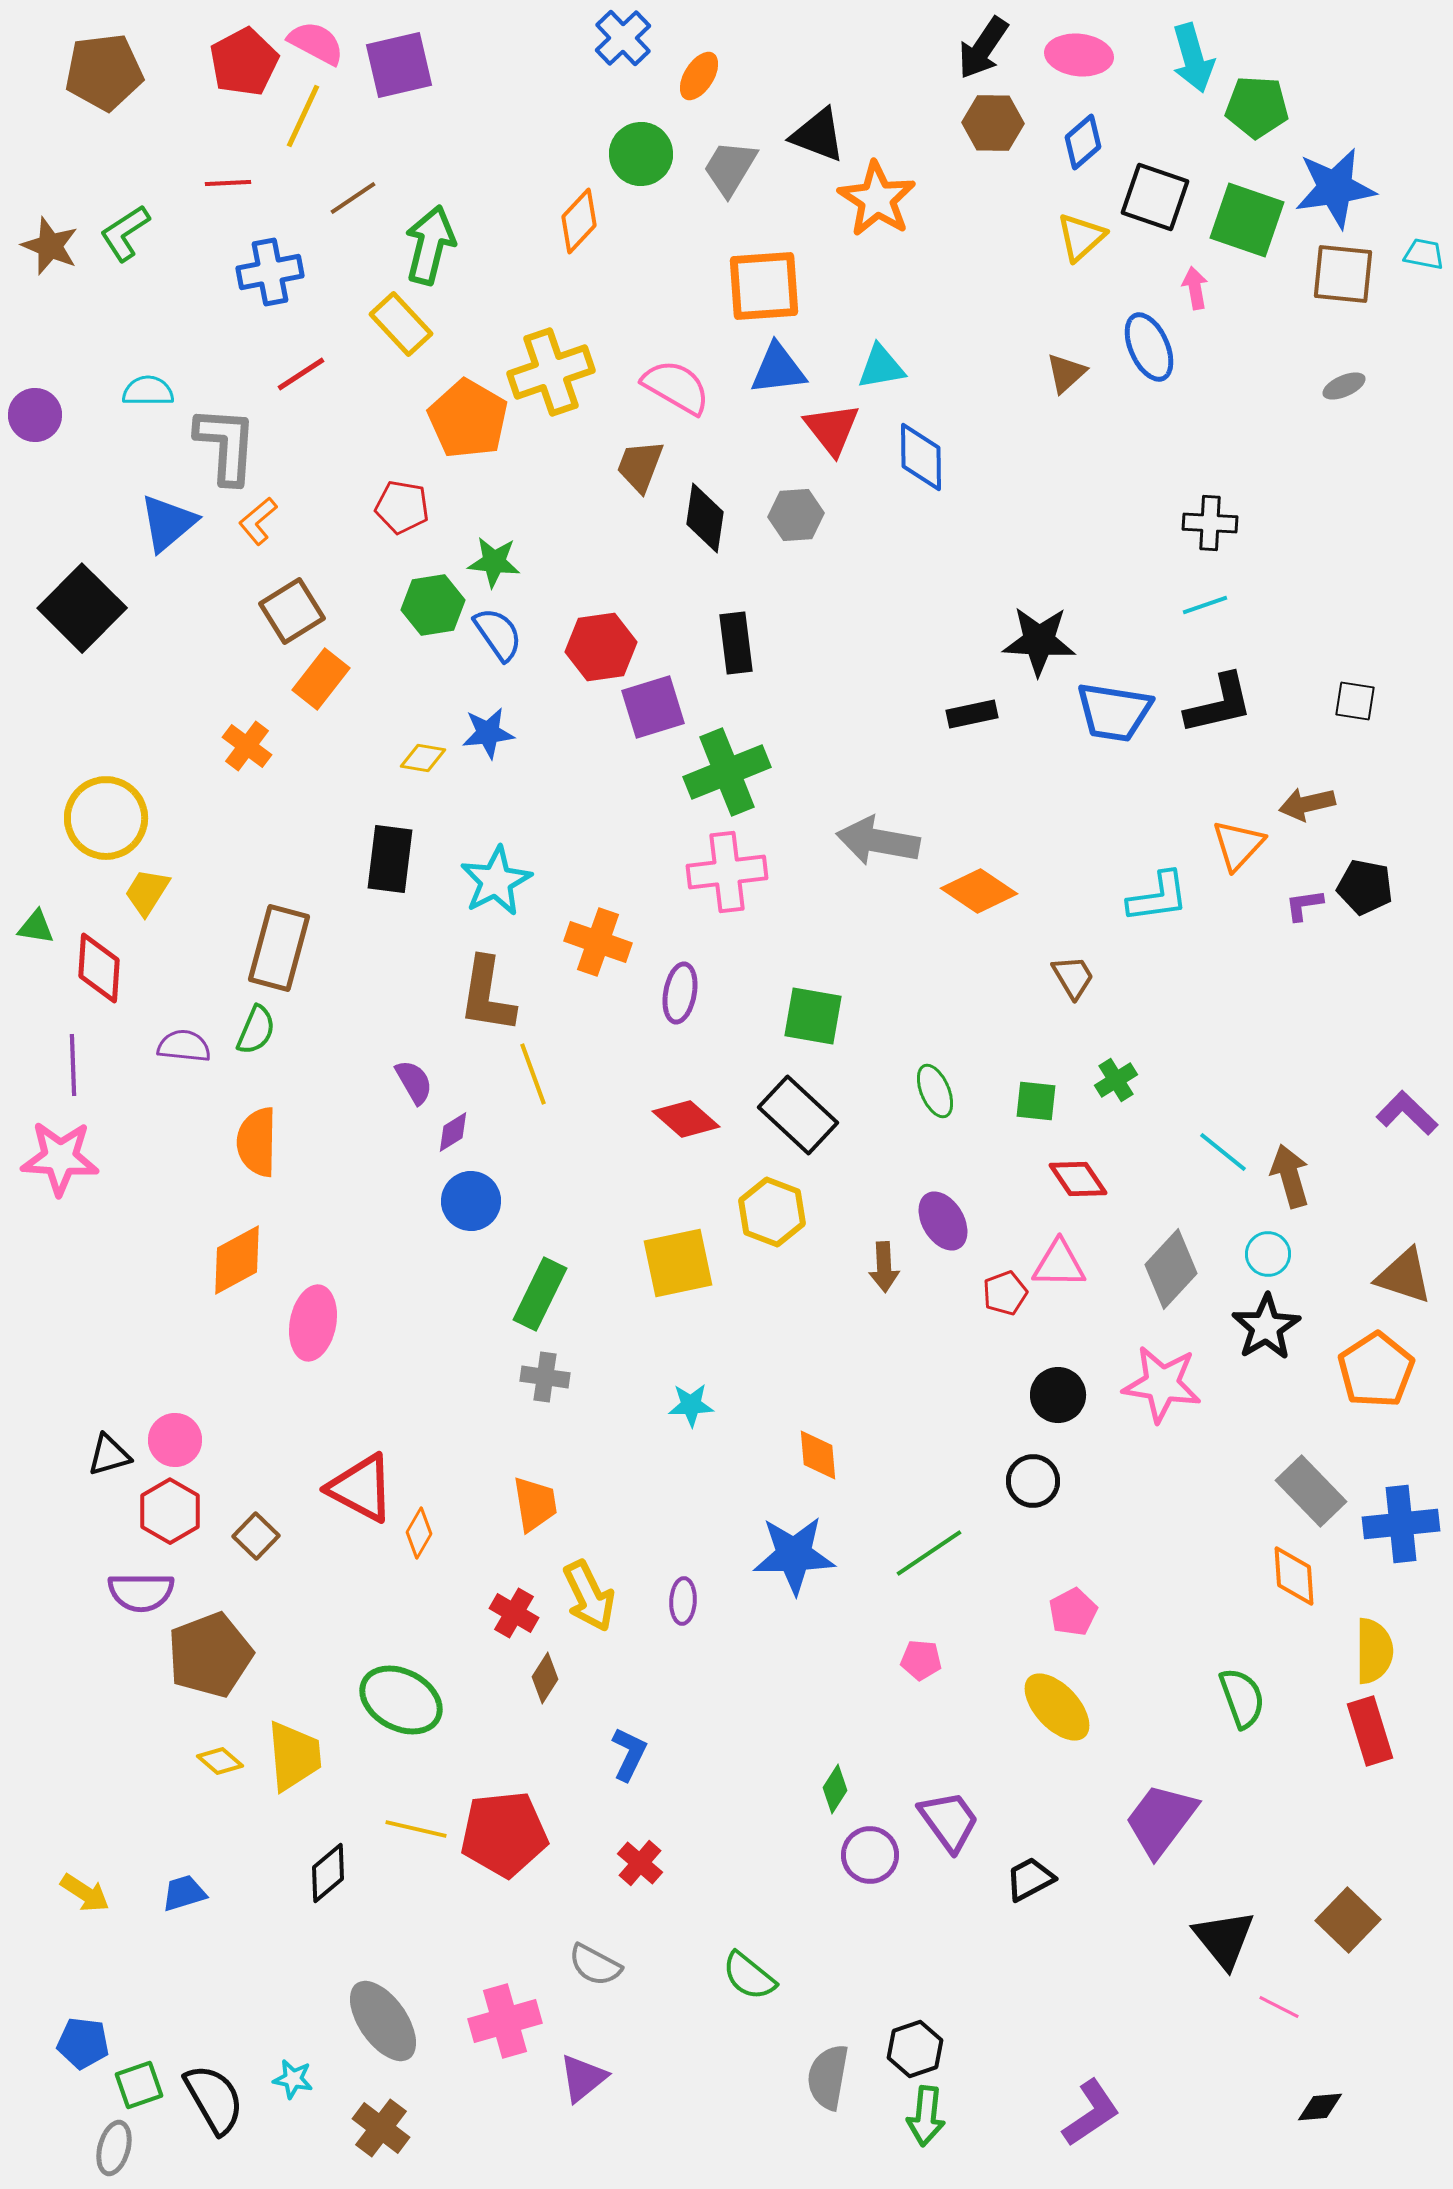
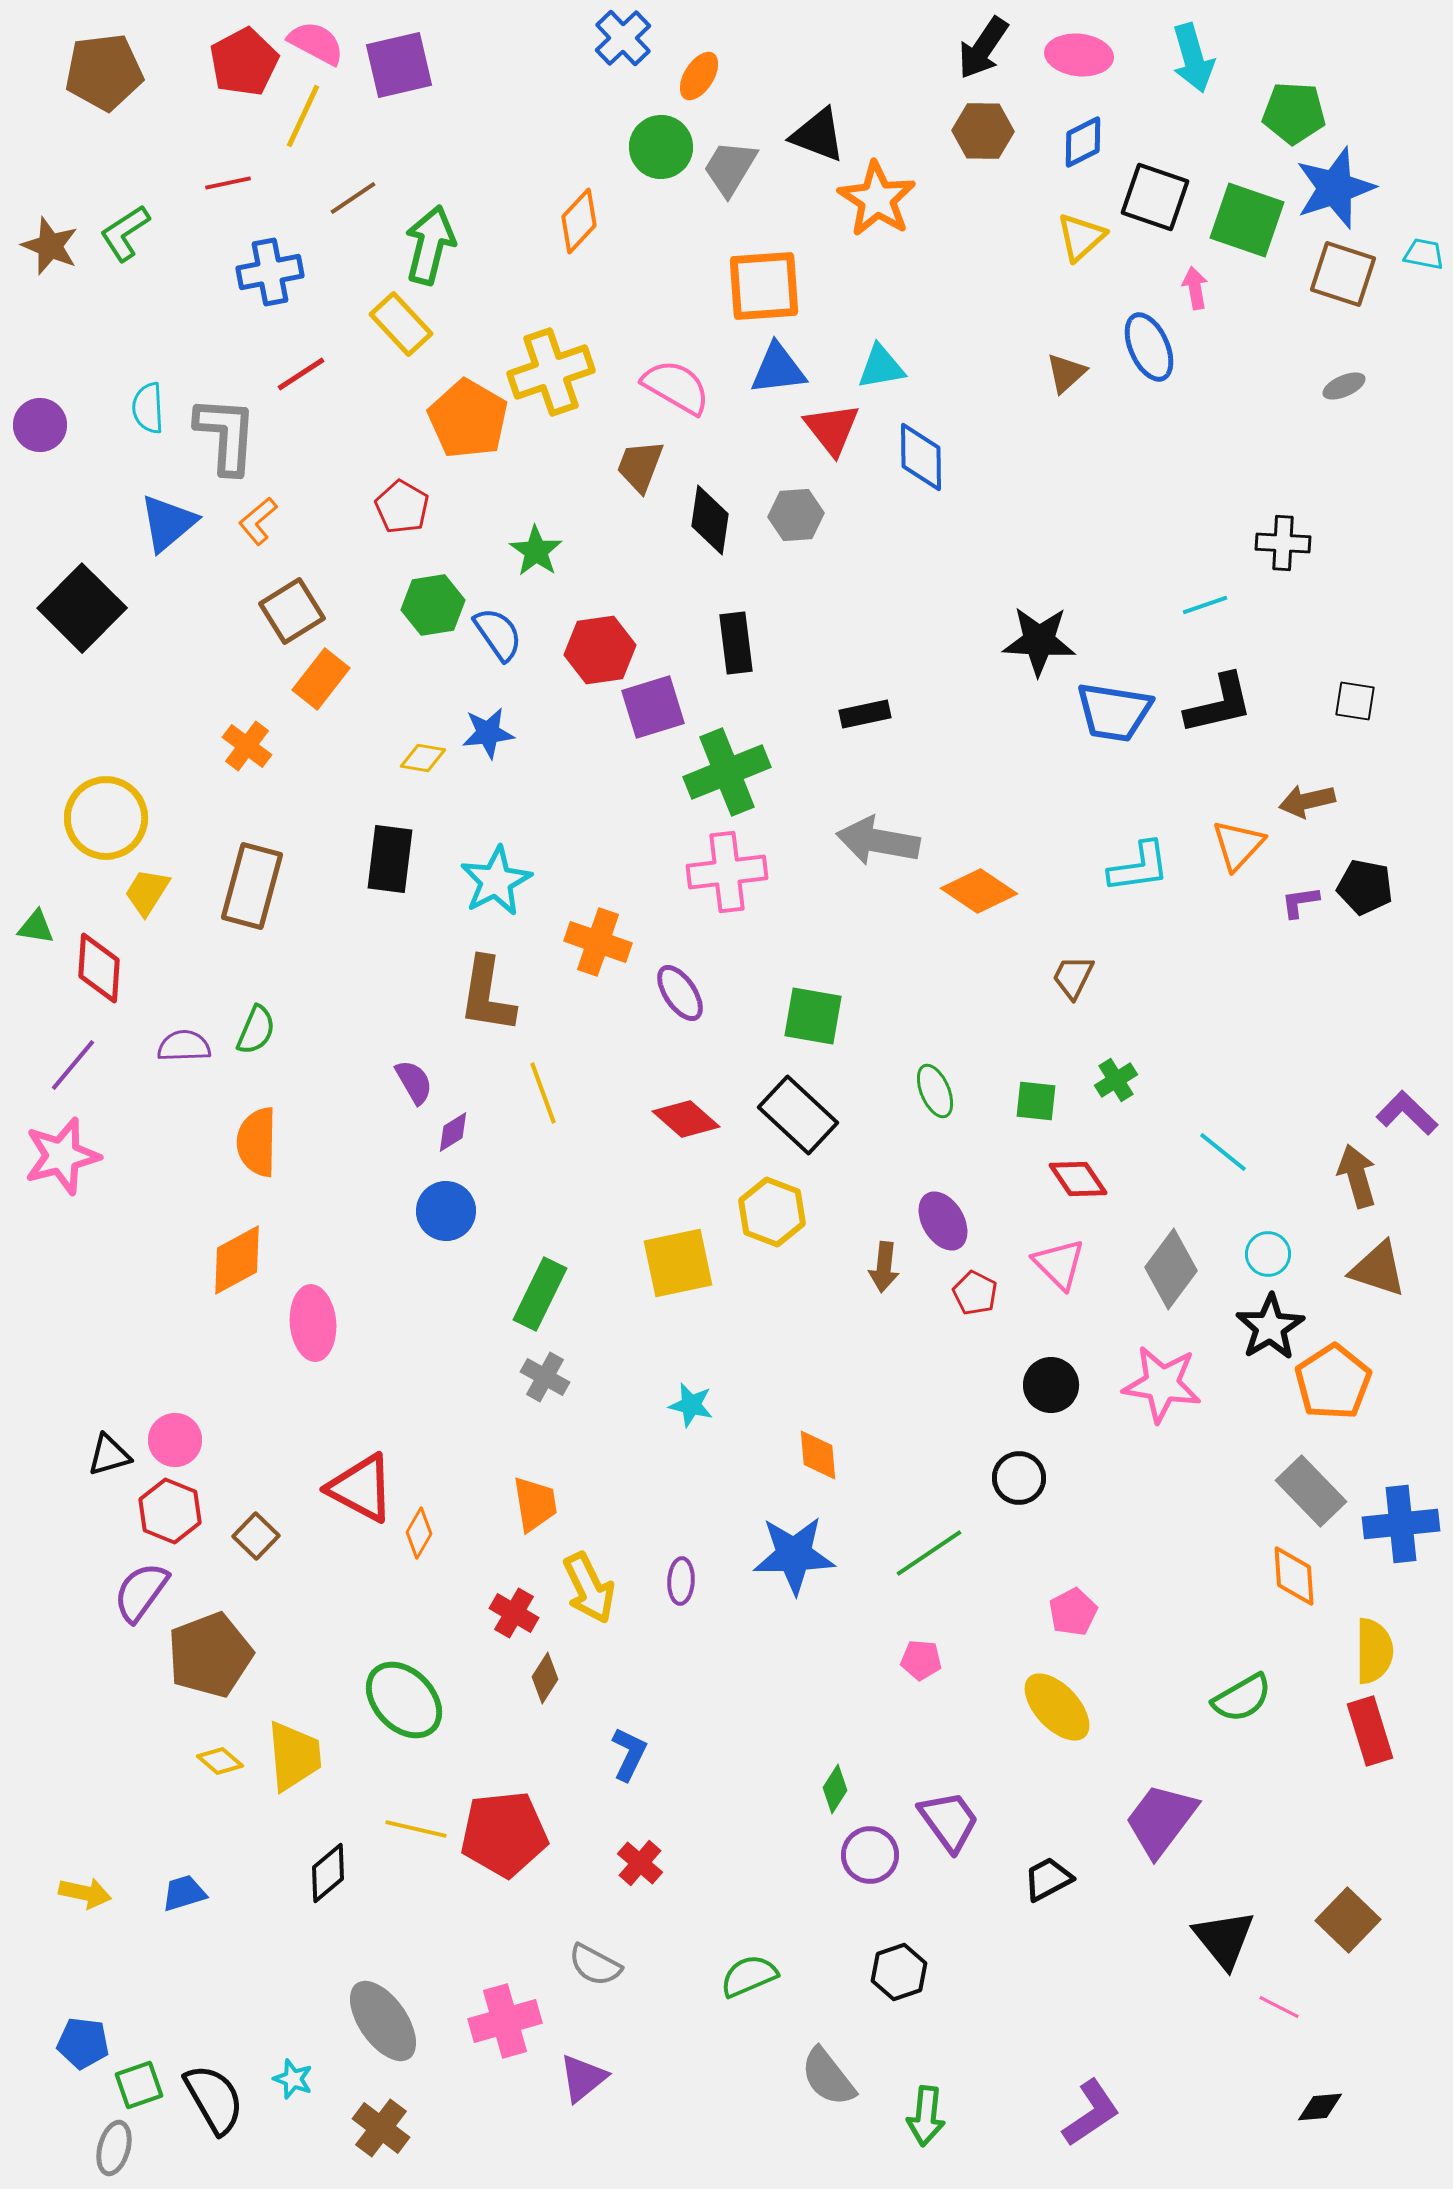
green pentagon at (1257, 107): moved 37 px right, 6 px down
brown hexagon at (993, 123): moved 10 px left, 8 px down
blue diamond at (1083, 142): rotated 14 degrees clockwise
green circle at (641, 154): moved 20 px right, 7 px up
red line at (228, 183): rotated 9 degrees counterclockwise
blue star at (1335, 188): rotated 10 degrees counterclockwise
brown square at (1343, 274): rotated 12 degrees clockwise
cyan semicircle at (148, 391): moved 17 px down; rotated 93 degrees counterclockwise
purple circle at (35, 415): moved 5 px right, 10 px down
gray L-shape at (226, 445): moved 10 px up
red pentagon at (402, 507): rotated 20 degrees clockwise
black diamond at (705, 518): moved 5 px right, 2 px down
black cross at (1210, 523): moved 73 px right, 20 px down
green star at (494, 562): moved 42 px right, 11 px up; rotated 28 degrees clockwise
red hexagon at (601, 647): moved 1 px left, 3 px down
black rectangle at (972, 714): moved 107 px left
brown arrow at (1307, 804): moved 3 px up
cyan L-shape at (1158, 897): moved 19 px left, 30 px up
purple L-shape at (1304, 905): moved 4 px left, 3 px up
brown rectangle at (279, 948): moved 27 px left, 62 px up
brown trapezoid at (1073, 977): rotated 123 degrees counterclockwise
purple ellipse at (680, 993): rotated 44 degrees counterclockwise
purple semicircle at (184, 1046): rotated 8 degrees counterclockwise
purple line at (73, 1065): rotated 42 degrees clockwise
yellow line at (533, 1074): moved 10 px right, 19 px down
pink star at (60, 1158): moved 2 px right, 2 px up; rotated 18 degrees counterclockwise
brown arrow at (1290, 1176): moved 67 px right
blue circle at (471, 1201): moved 25 px left, 10 px down
pink triangle at (1059, 1264): rotated 44 degrees clockwise
brown arrow at (884, 1267): rotated 9 degrees clockwise
gray diamond at (1171, 1269): rotated 6 degrees counterclockwise
brown triangle at (1404, 1276): moved 26 px left, 7 px up
red pentagon at (1005, 1293): moved 30 px left; rotated 24 degrees counterclockwise
pink ellipse at (313, 1323): rotated 16 degrees counterclockwise
black star at (1266, 1327): moved 4 px right
orange pentagon at (1376, 1370): moved 43 px left, 12 px down
gray cross at (545, 1377): rotated 21 degrees clockwise
black circle at (1058, 1395): moved 7 px left, 10 px up
cyan star at (691, 1405): rotated 15 degrees clockwise
black circle at (1033, 1481): moved 14 px left, 3 px up
red hexagon at (170, 1511): rotated 8 degrees counterclockwise
purple semicircle at (141, 1592): rotated 126 degrees clockwise
yellow arrow at (589, 1596): moved 8 px up
purple ellipse at (683, 1601): moved 2 px left, 20 px up
green semicircle at (1242, 1698): rotated 80 degrees clockwise
green ellipse at (401, 1700): moved 3 px right; rotated 18 degrees clockwise
black trapezoid at (1030, 1879): moved 18 px right
yellow arrow at (85, 1893): rotated 21 degrees counterclockwise
green semicircle at (749, 1976): rotated 118 degrees clockwise
black hexagon at (915, 2049): moved 16 px left, 77 px up
gray semicircle at (828, 2077): rotated 48 degrees counterclockwise
cyan star at (293, 2079): rotated 9 degrees clockwise
